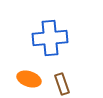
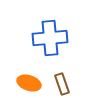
orange ellipse: moved 4 px down
